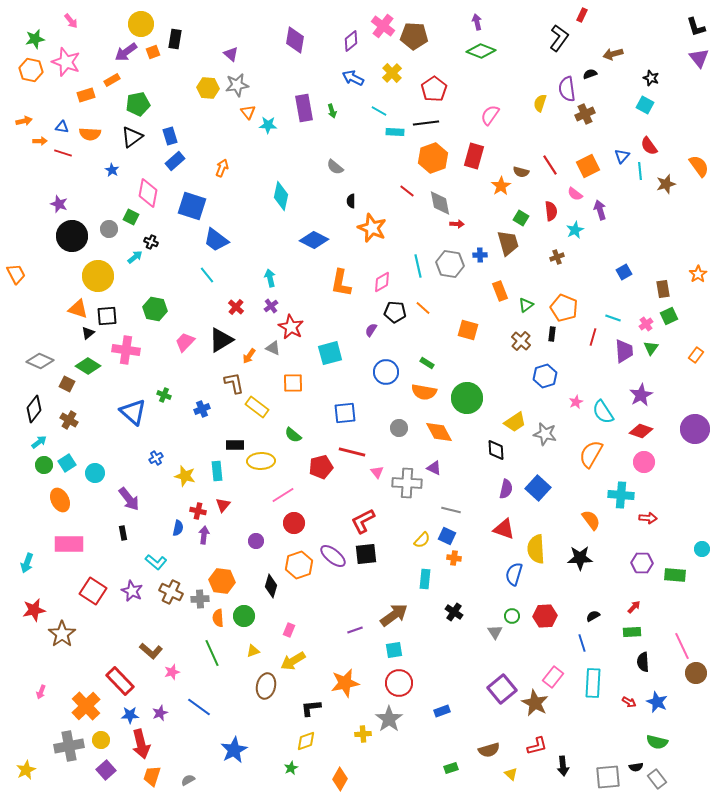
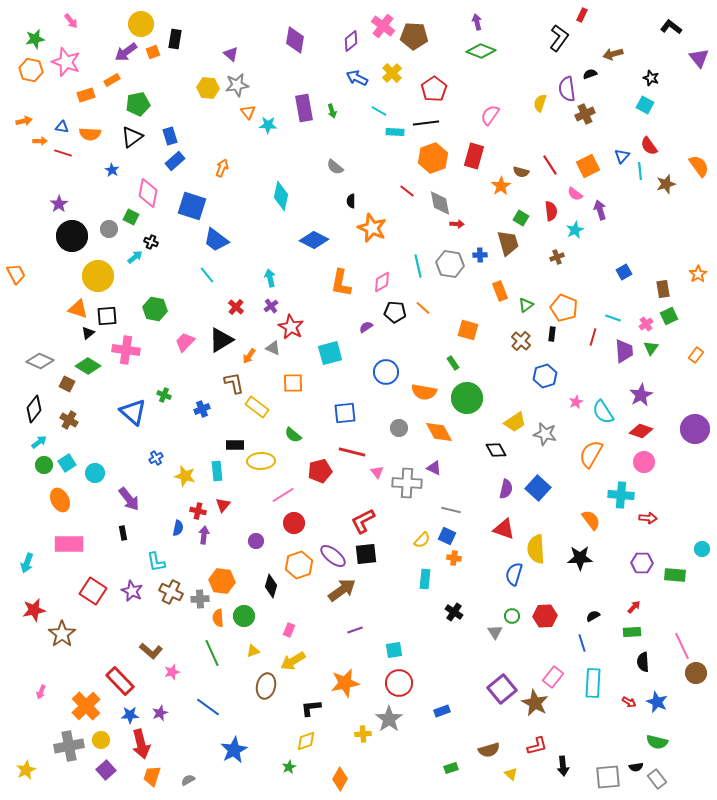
black L-shape at (696, 27): moved 25 px left; rotated 145 degrees clockwise
blue arrow at (353, 78): moved 4 px right
purple star at (59, 204): rotated 18 degrees clockwise
purple semicircle at (371, 330): moved 5 px left, 3 px up; rotated 24 degrees clockwise
green rectangle at (427, 363): moved 26 px right; rotated 24 degrees clockwise
black diamond at (496, 450): rotated 25 degrees counterclockwise
red pentagon at (321, 467): moved 1 px left, 4 px down
cyan L-shape at (156, 562): rotated 40 degrees clockwise
brown arrow at (394, 615): moved 52 px left, 25 px up
blue line at (199, 707): moved 9 px right
green star at (291, 768): moved 2 px left, 1 px up
